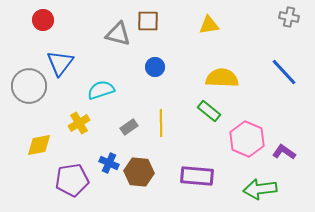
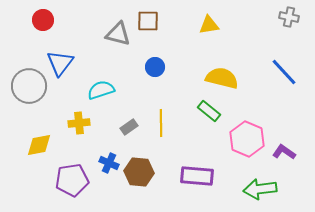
yellow semicircle: rotated 12 degrees clockwise
yellow cross: rotated 25 degrees clockwise
